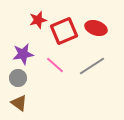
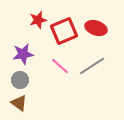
pink line: moved 5 px right, 1 px down
gray circle: moved 2 px right, 2 px down
